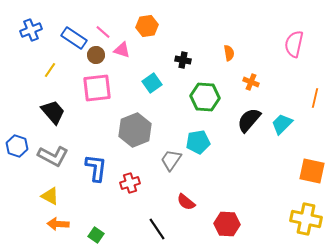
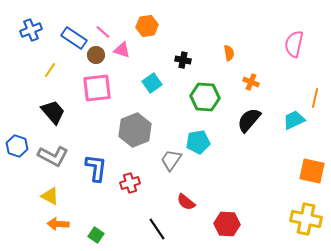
cyan trapezoid: moved 12 px right, 4 px up; rotated 20 degrees clockwise
